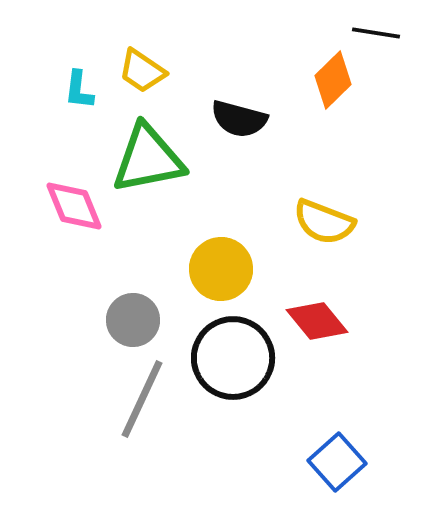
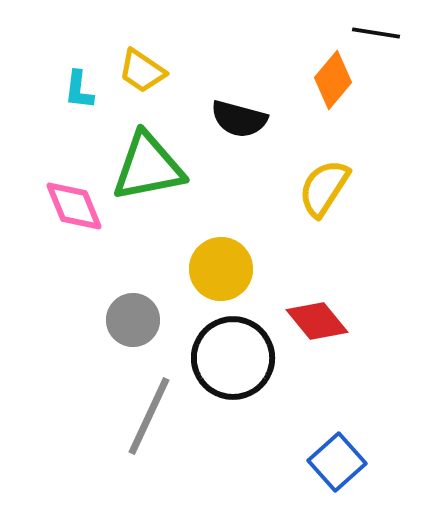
orange diamond: rotated 6 degrees counterclockwise
green triangle: moved 8 px down
yellow semicircle: moved 34 px up; rotated 102 degrees clockwise
gray line: moved 7 px right, 17 px down
